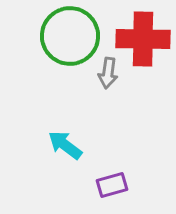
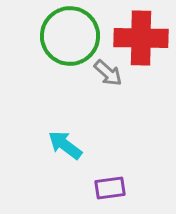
red cross: moved 2 px left, 1 px up
gray arrow: rotated 56 degrees counterclockwise
purple rectangle: moved 2 px left, 3 px down; rotated 8 degrees clockwise
